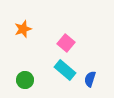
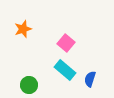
green circle: moved 4 px right, 5 px down
